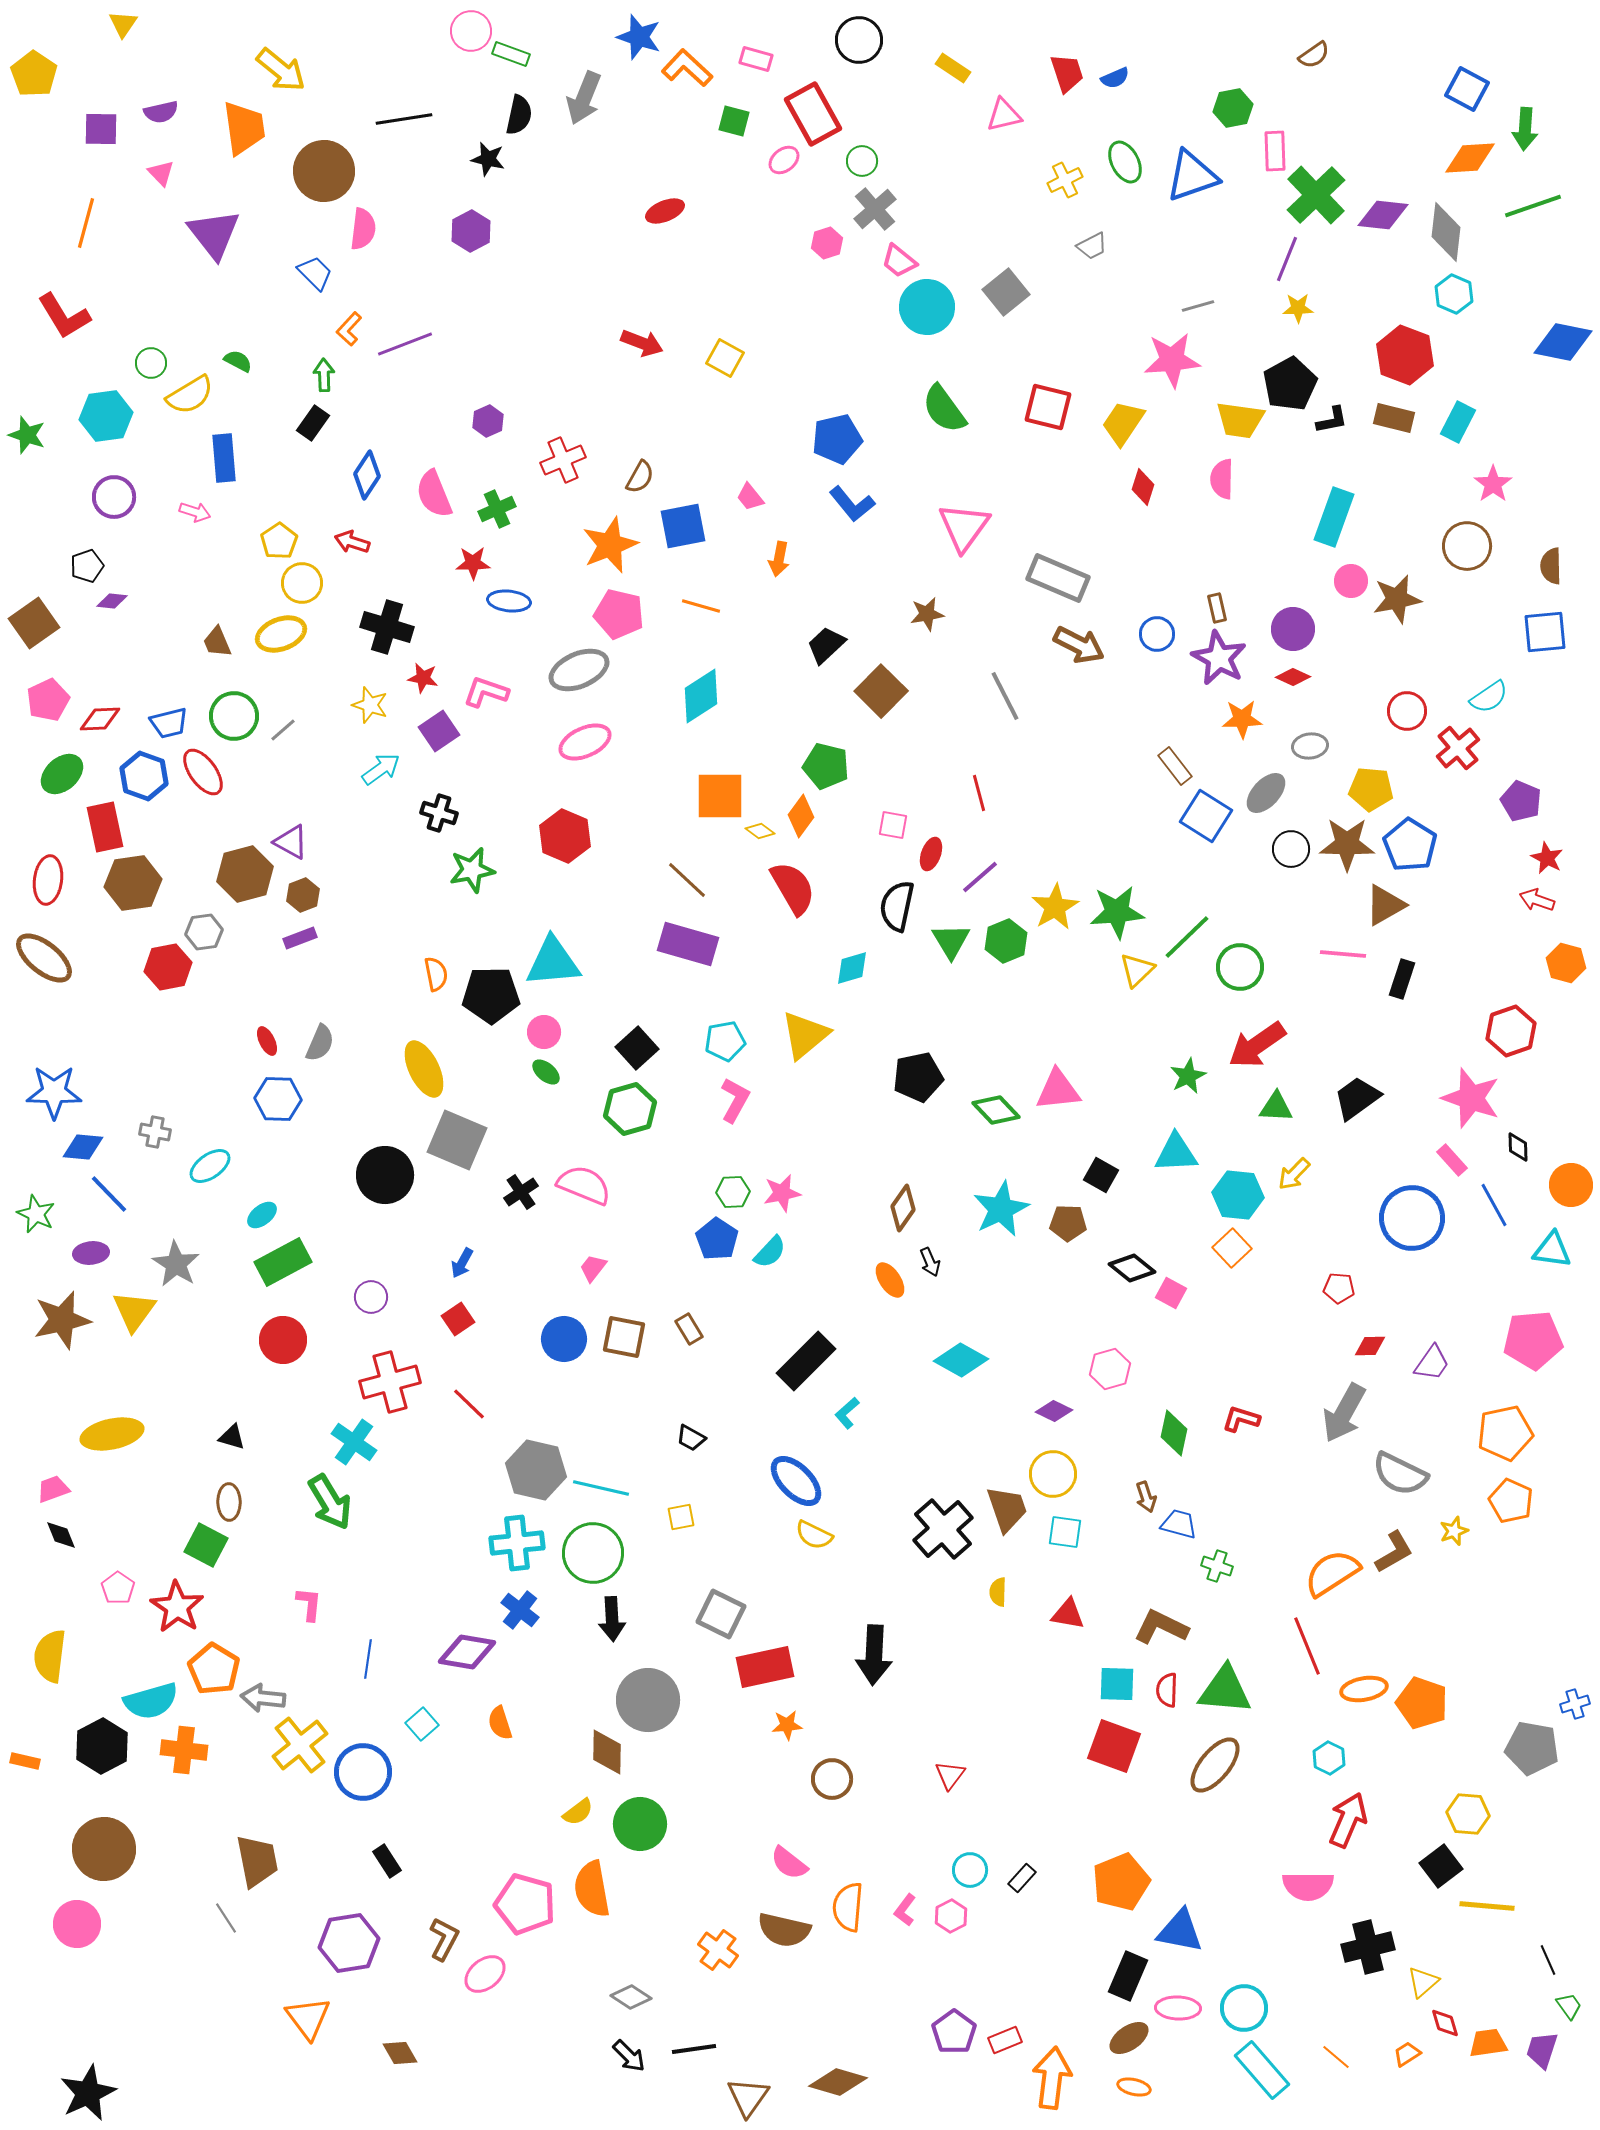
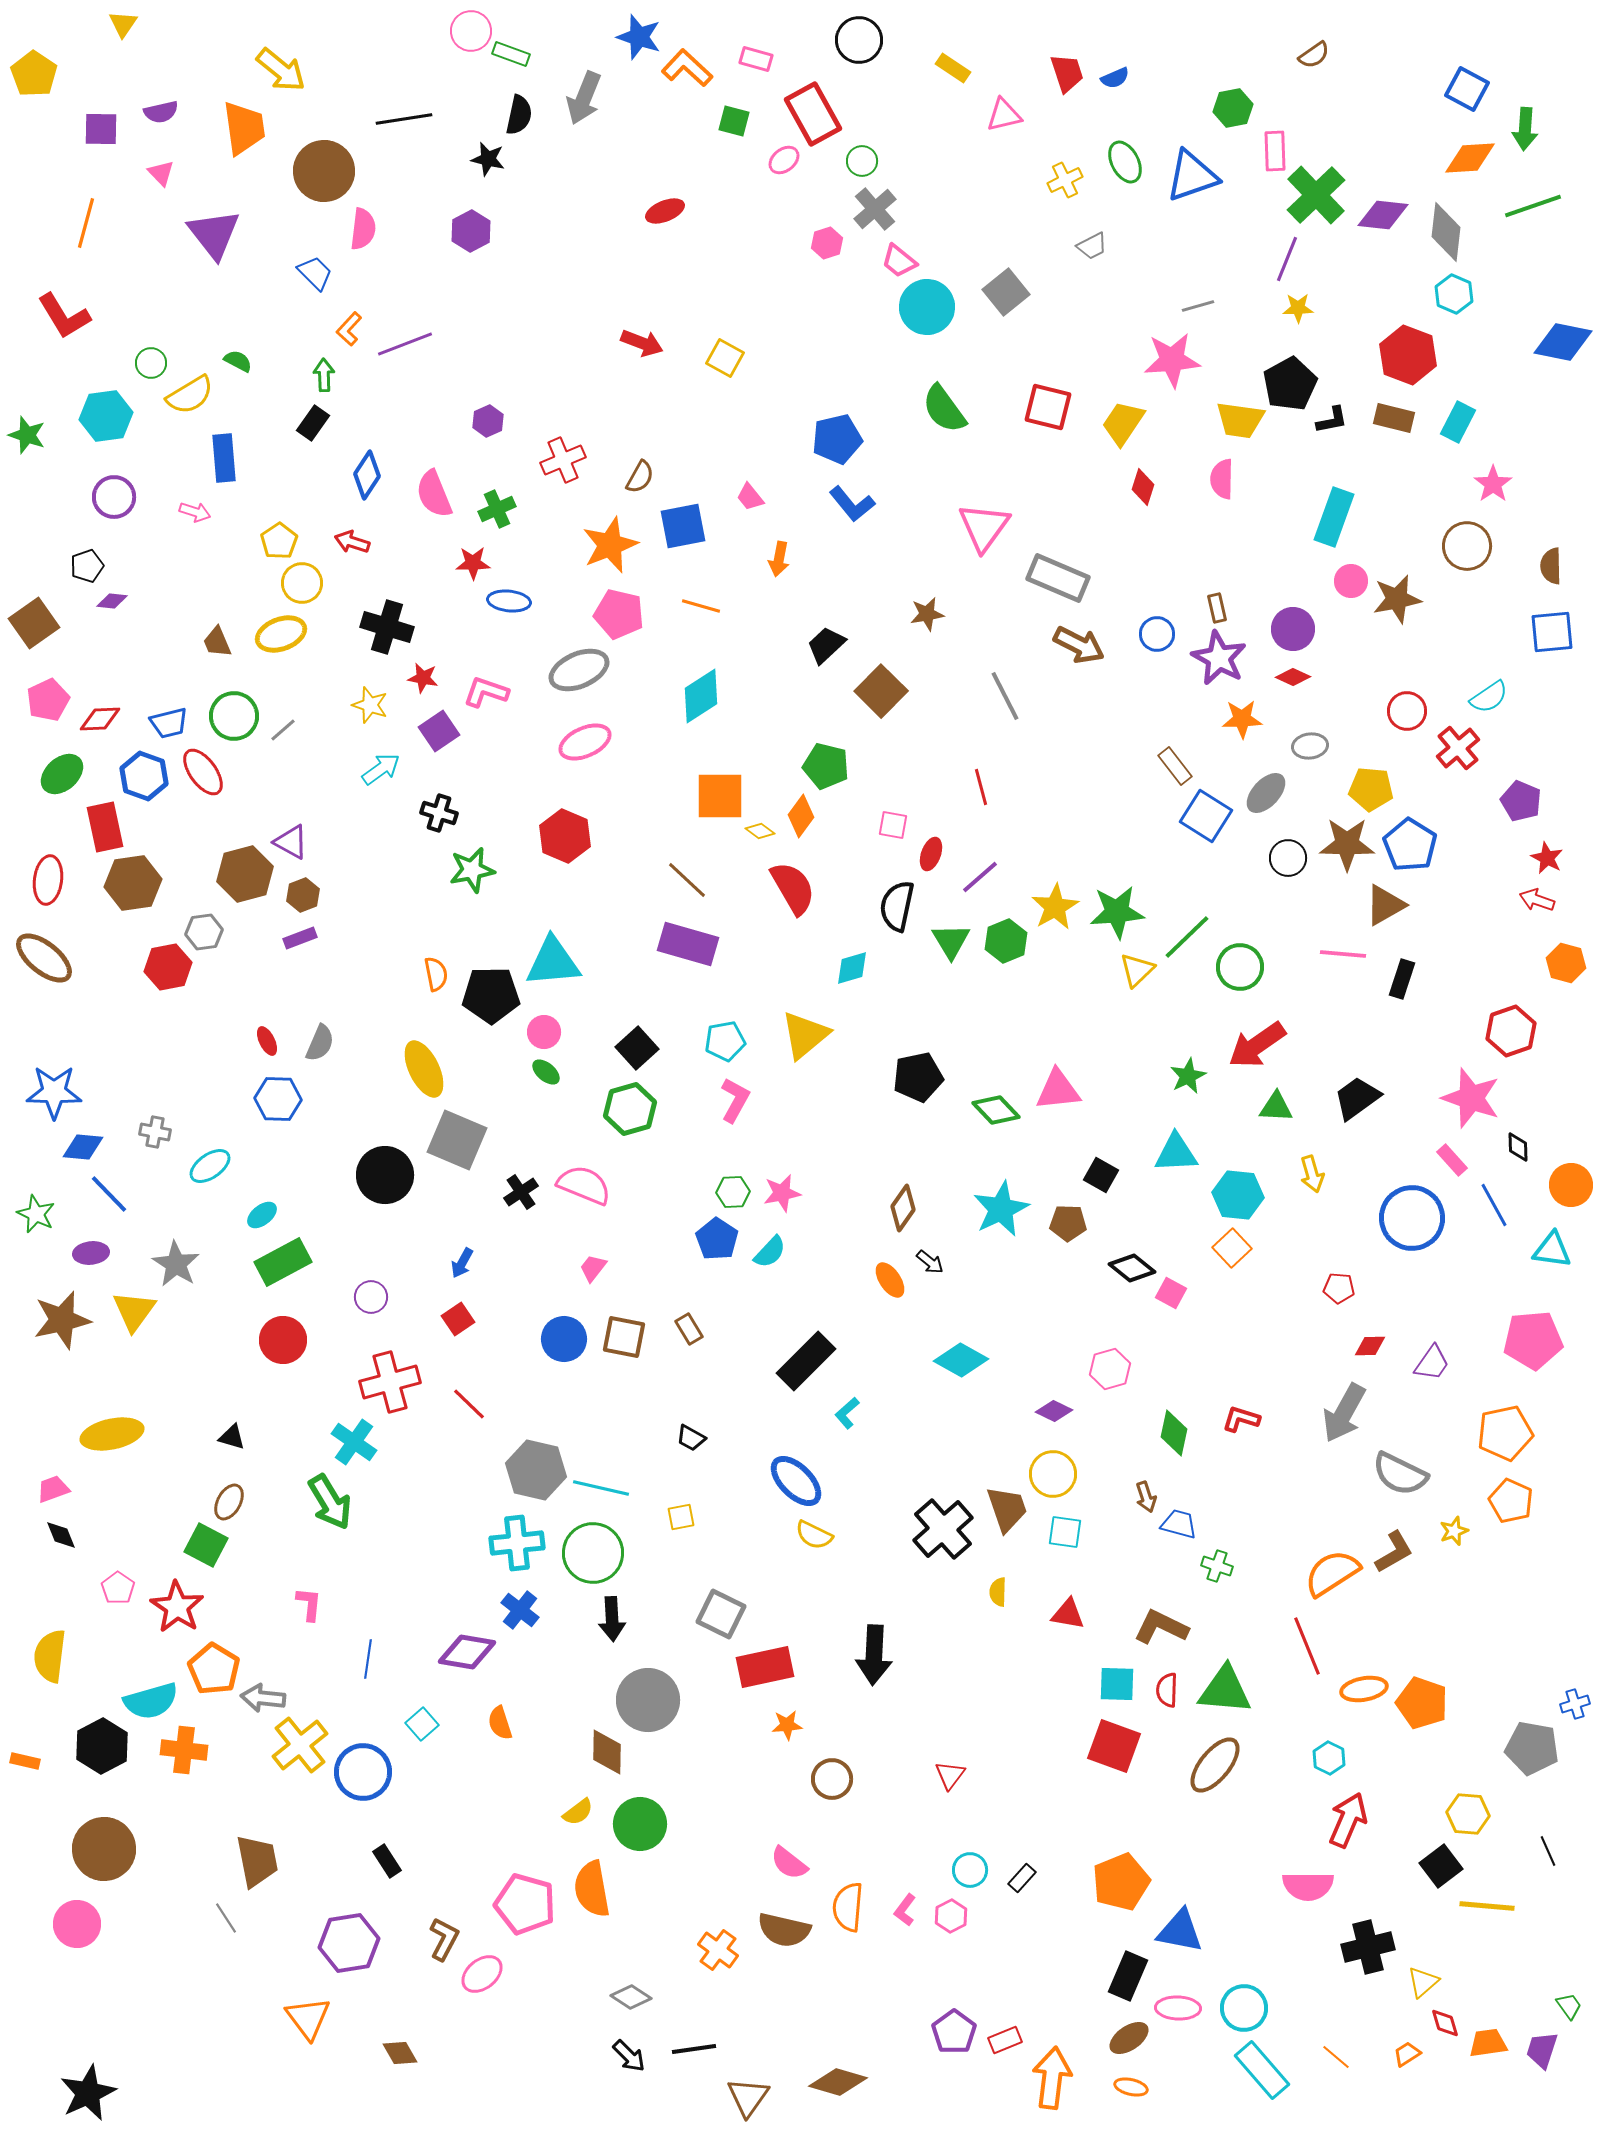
red hexagon at (1405, 355): moved 3 px right
pink triangle at (964, 527): moved 20 px right
blue square at (1545, 632): moved 7 px right
red line at (979, 793): moved 2 px right, 6 px up
black circle at (1291, 849): moved 3 px left, 9 px down
yellow arrow at (1294, 1174): moved 18 px right; rotated 60 degrees counterclockwise
black arrow at (930, 1262): rotated 28 degrees counterclockwise
brown ellipse at (229, 1502): rotated 30 degrees clockwise
black line at (1548, 1960): moved 109 px up
pink ellipse at (485, 1974): moved 3 px left
orange ellipse at (1134, 2087): moved 3 px left
